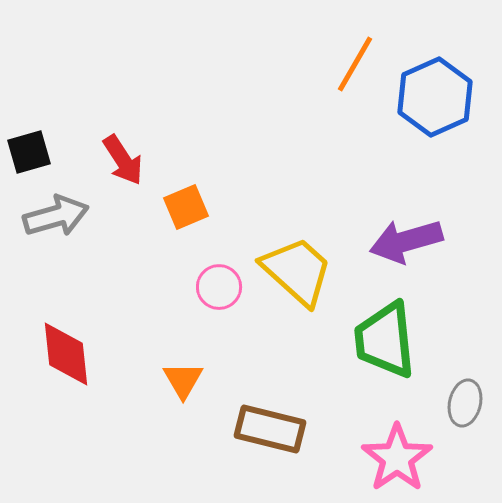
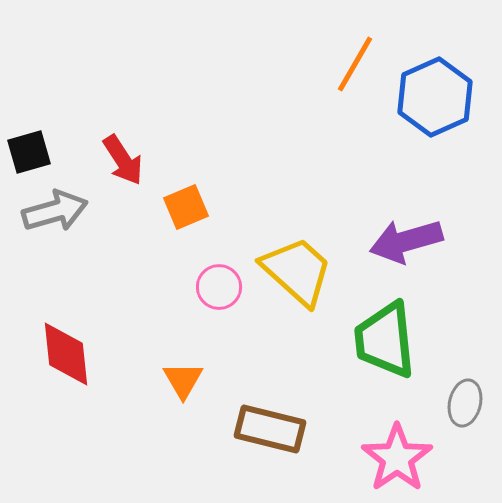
gray arrow: moved 1 px left, 5 px up
